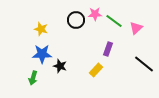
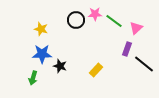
purple rectangle: moved 19 px right
